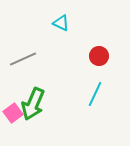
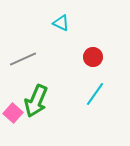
red circle: moved 6 px left, 1 px down
cyan line: rotated 10 degrees clockwise
green arrow: moved 3 px right, 3 px up
pink square: rotated 12 degrees counterclockwise
